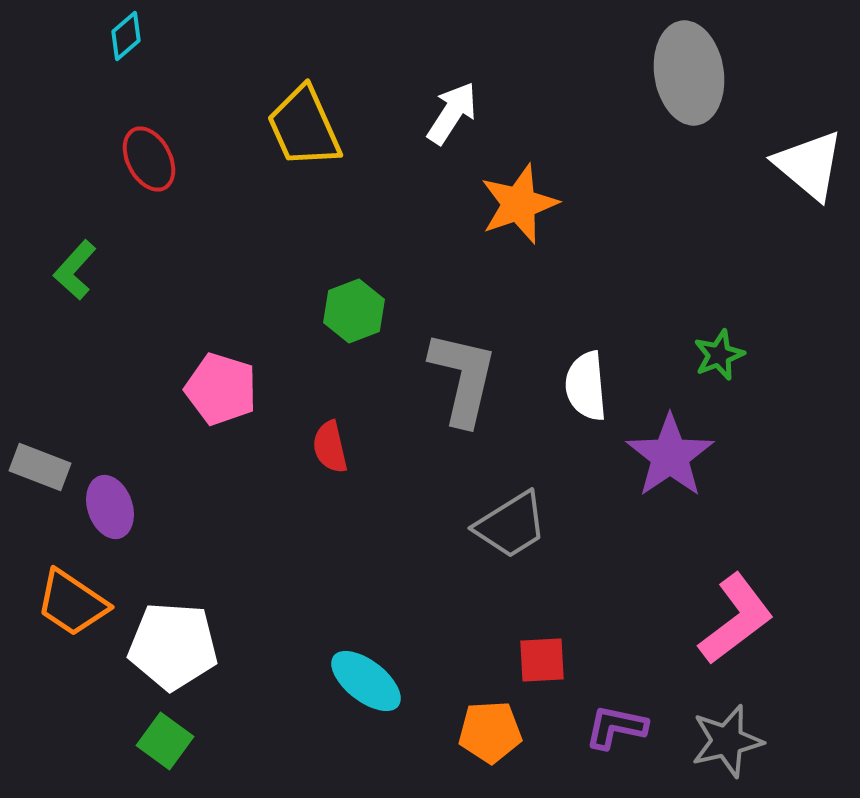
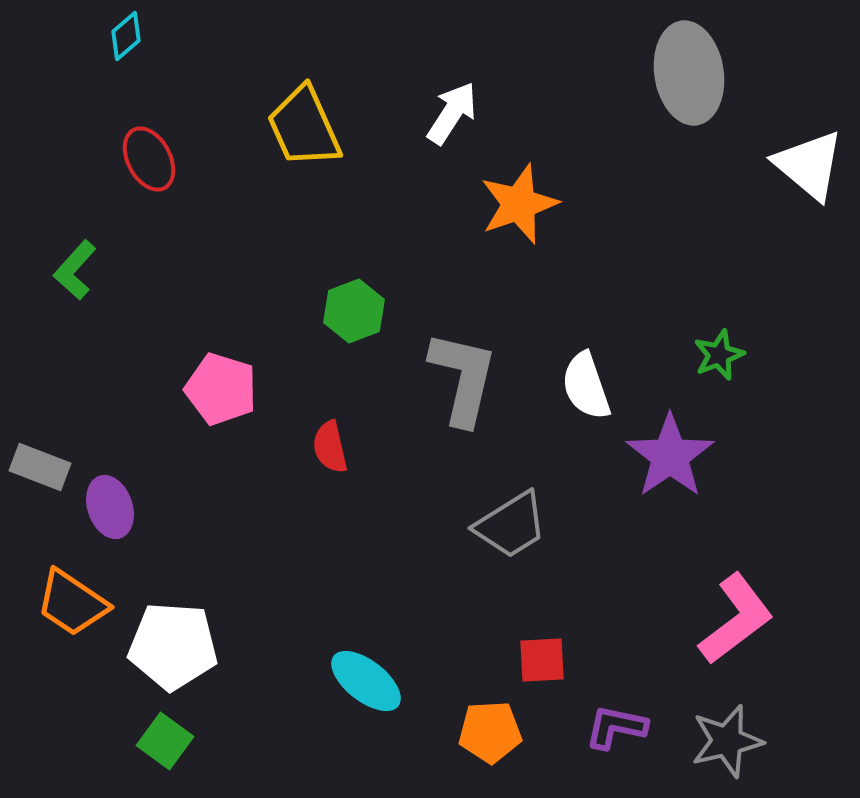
white semicircle: rotated 14 degrees counterclockwise
